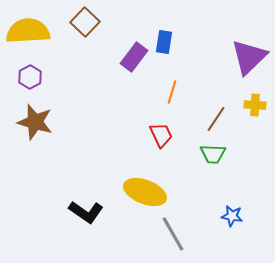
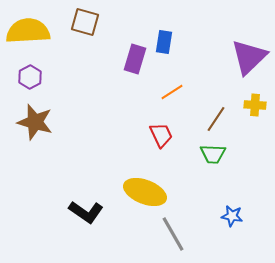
brown square: rotated 28 degrees counterclockwise
purple rectangle: moved 1 px right, 2 px down; rotated 20 degrees counterclockwise
orange line: rotated 40 degrees clockwise
